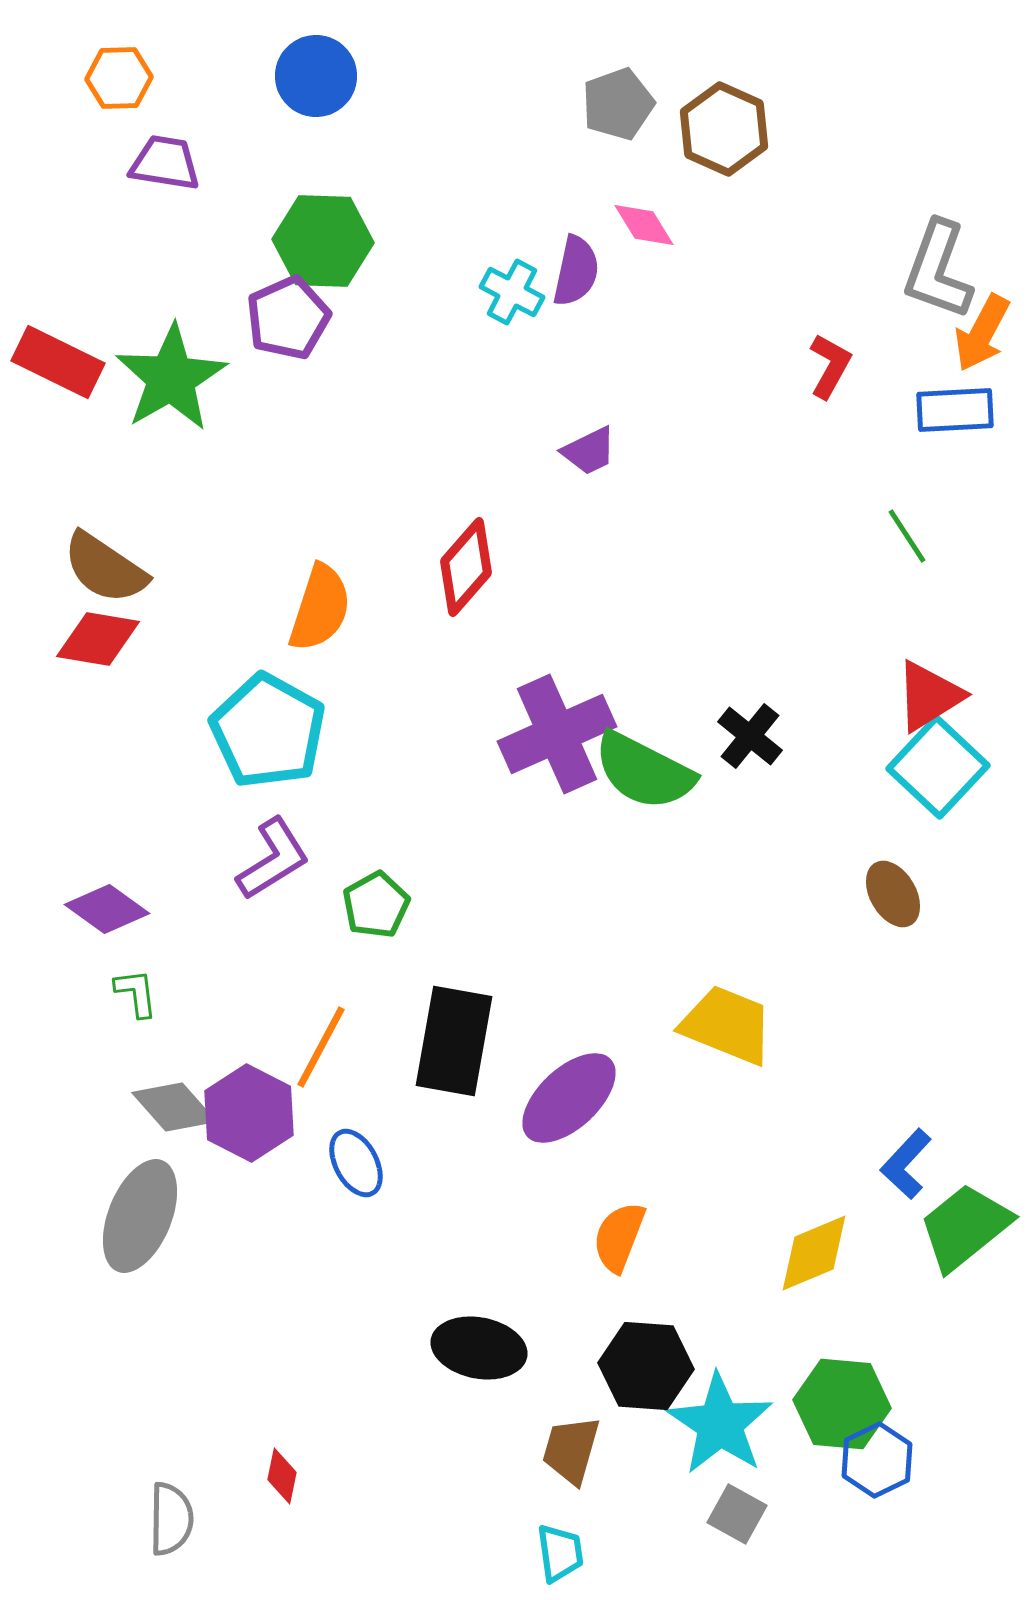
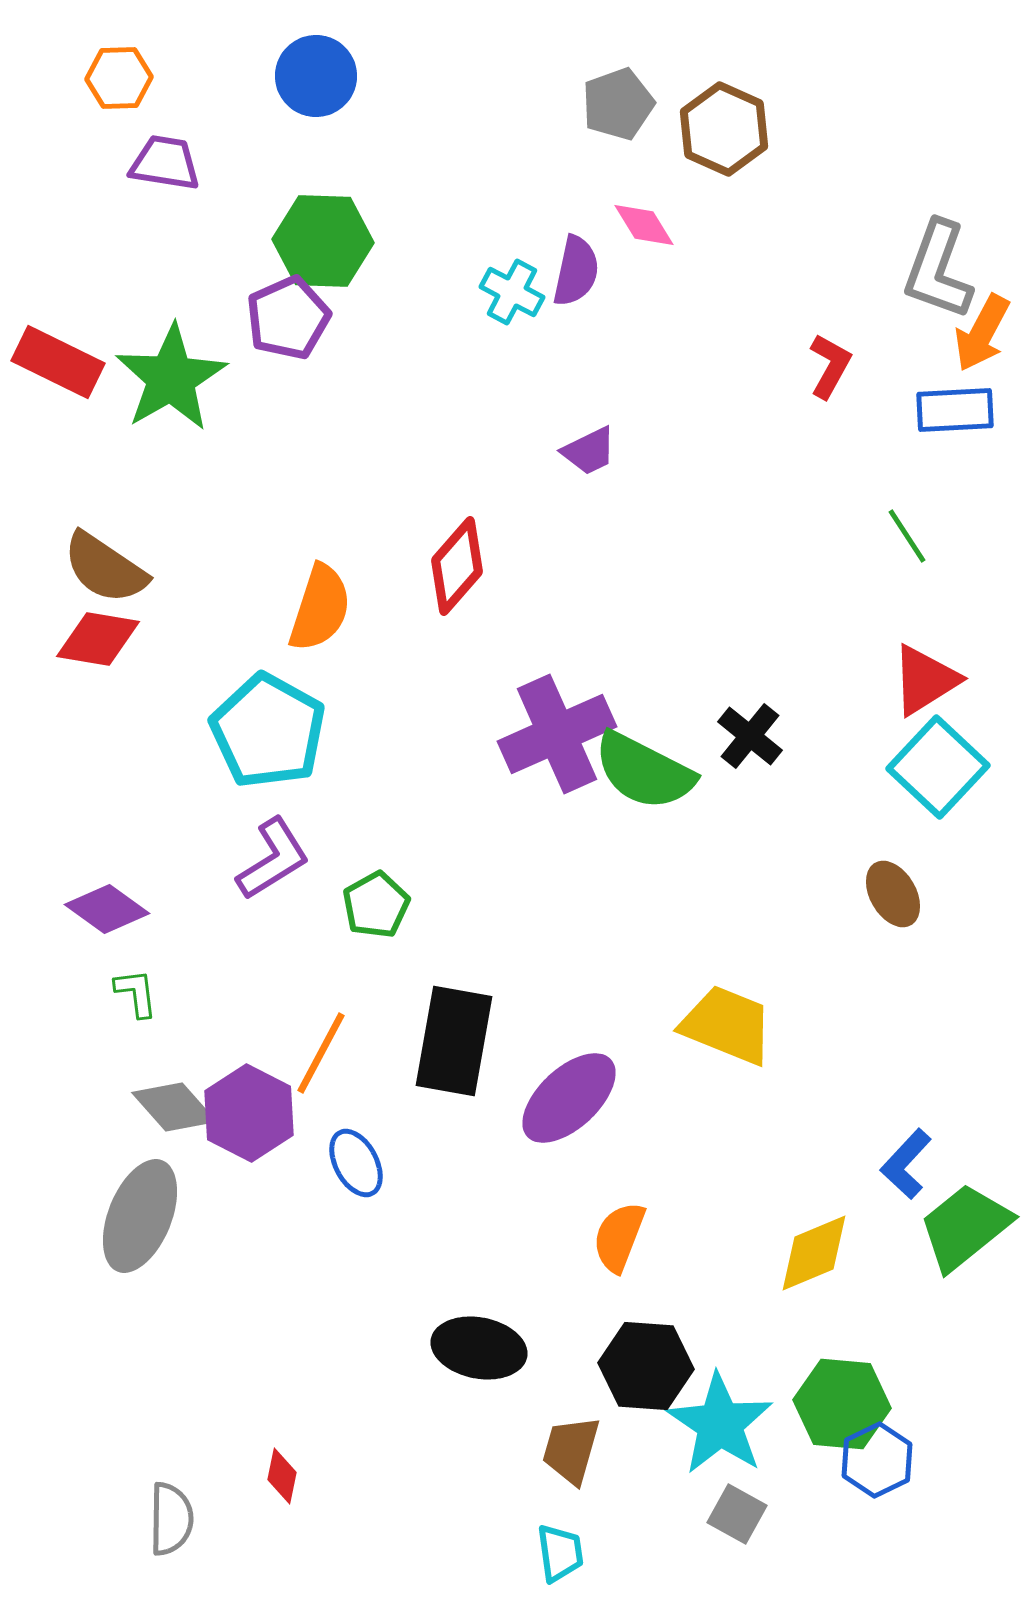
red diamond at (466, 567): moved 9 px left, 1 px up
red triangle at (929, 696): moved 4 px left, 16 px up
orange line at (321, 1047): moved 6 px down
